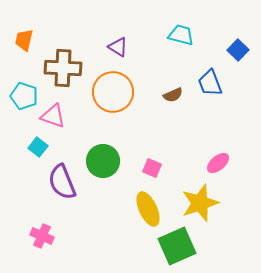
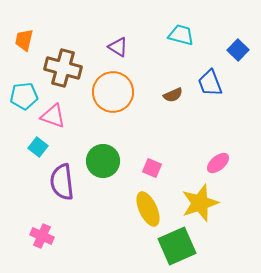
brown cross: rotated 12 degrees clockwise
cyan pentagon: rotated 24 degrees counterclockwise
purple semicircle: rotated 15 degrees clockwise
